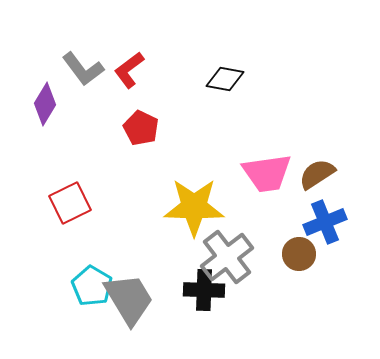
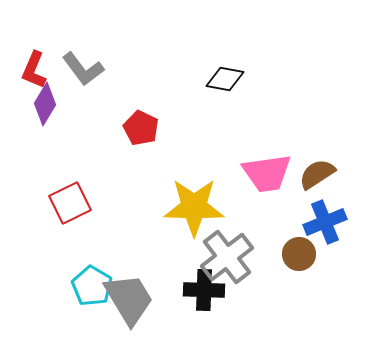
red L-shape: moved 95 px left; rotated 30 degrees counterclockwise
